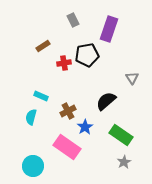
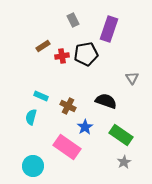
black pentagon: moved 1 px left, 1 px up
red cross: moved 2 px left, 7 px up
black semicircle: rotated 60 degrees clockwise
brown cross: moved 5 px up; rotated 35 degrees counterclockwise
